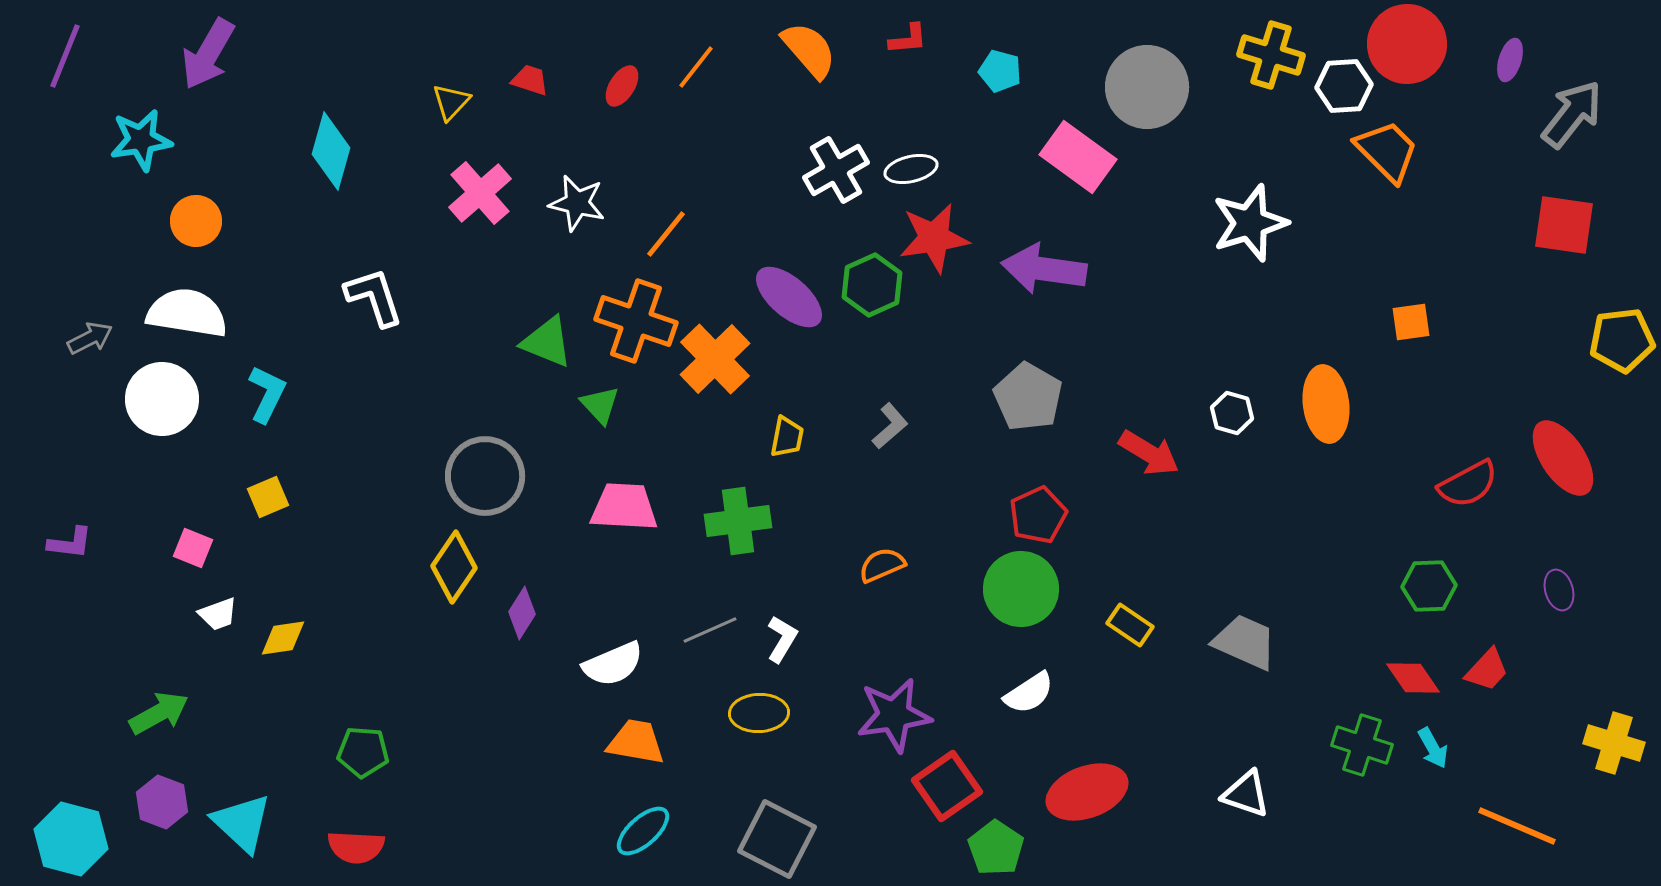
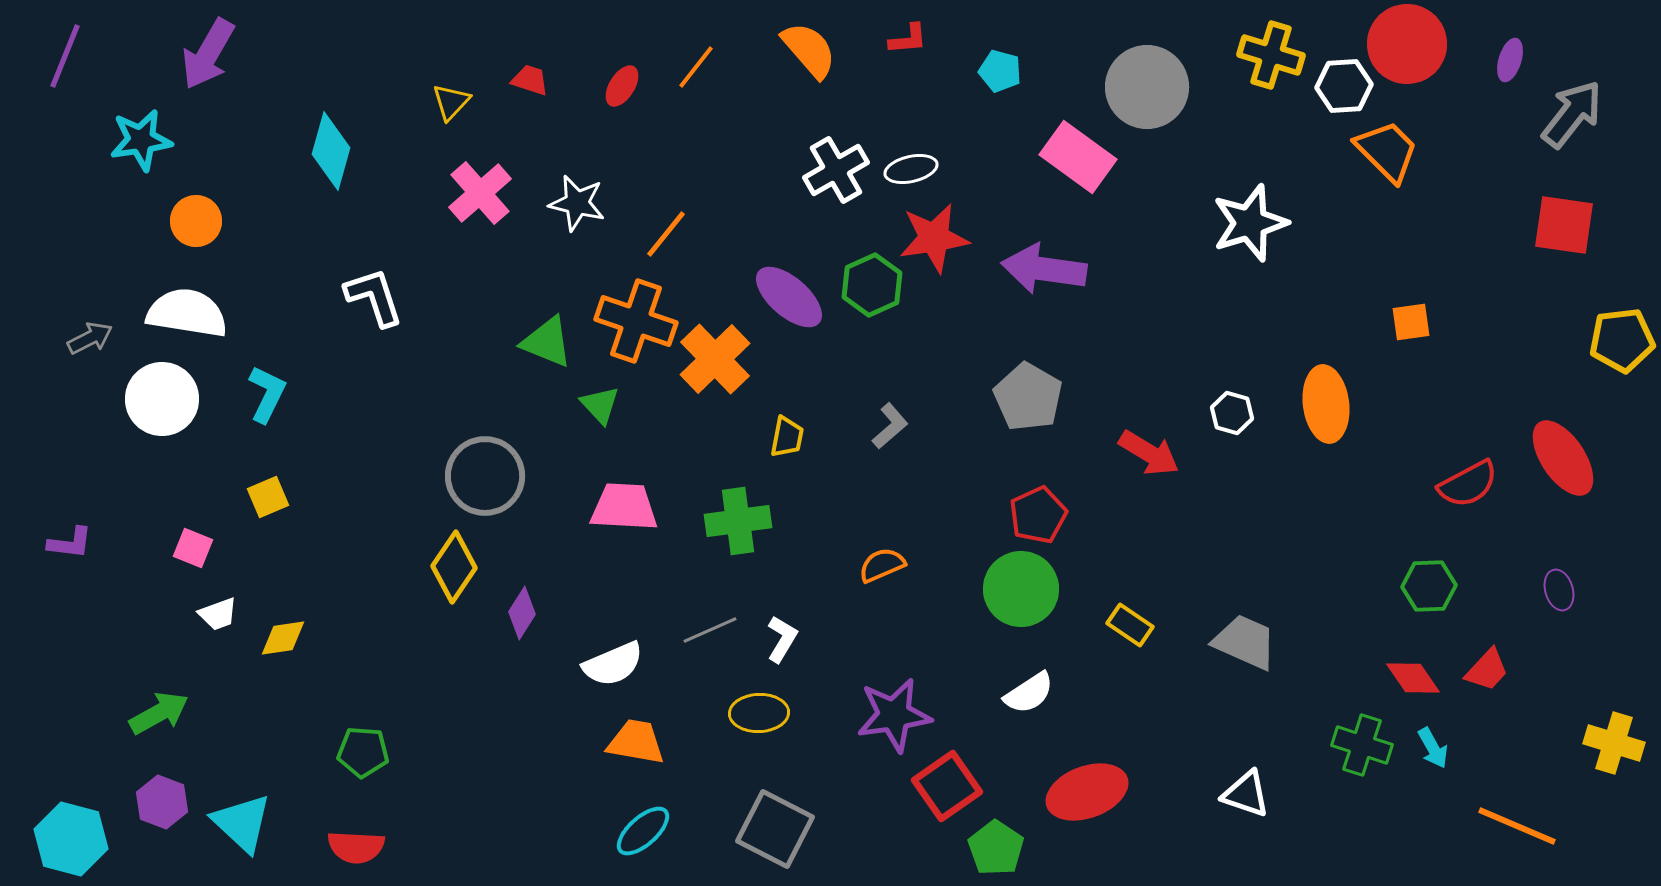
gray square at (777, 839): moved 2 px left, 10 px up
